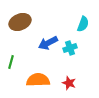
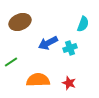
green line: rotated 40 degrees clockwise
